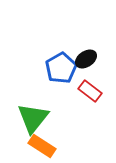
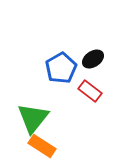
black ellipse: moved 7 px right
